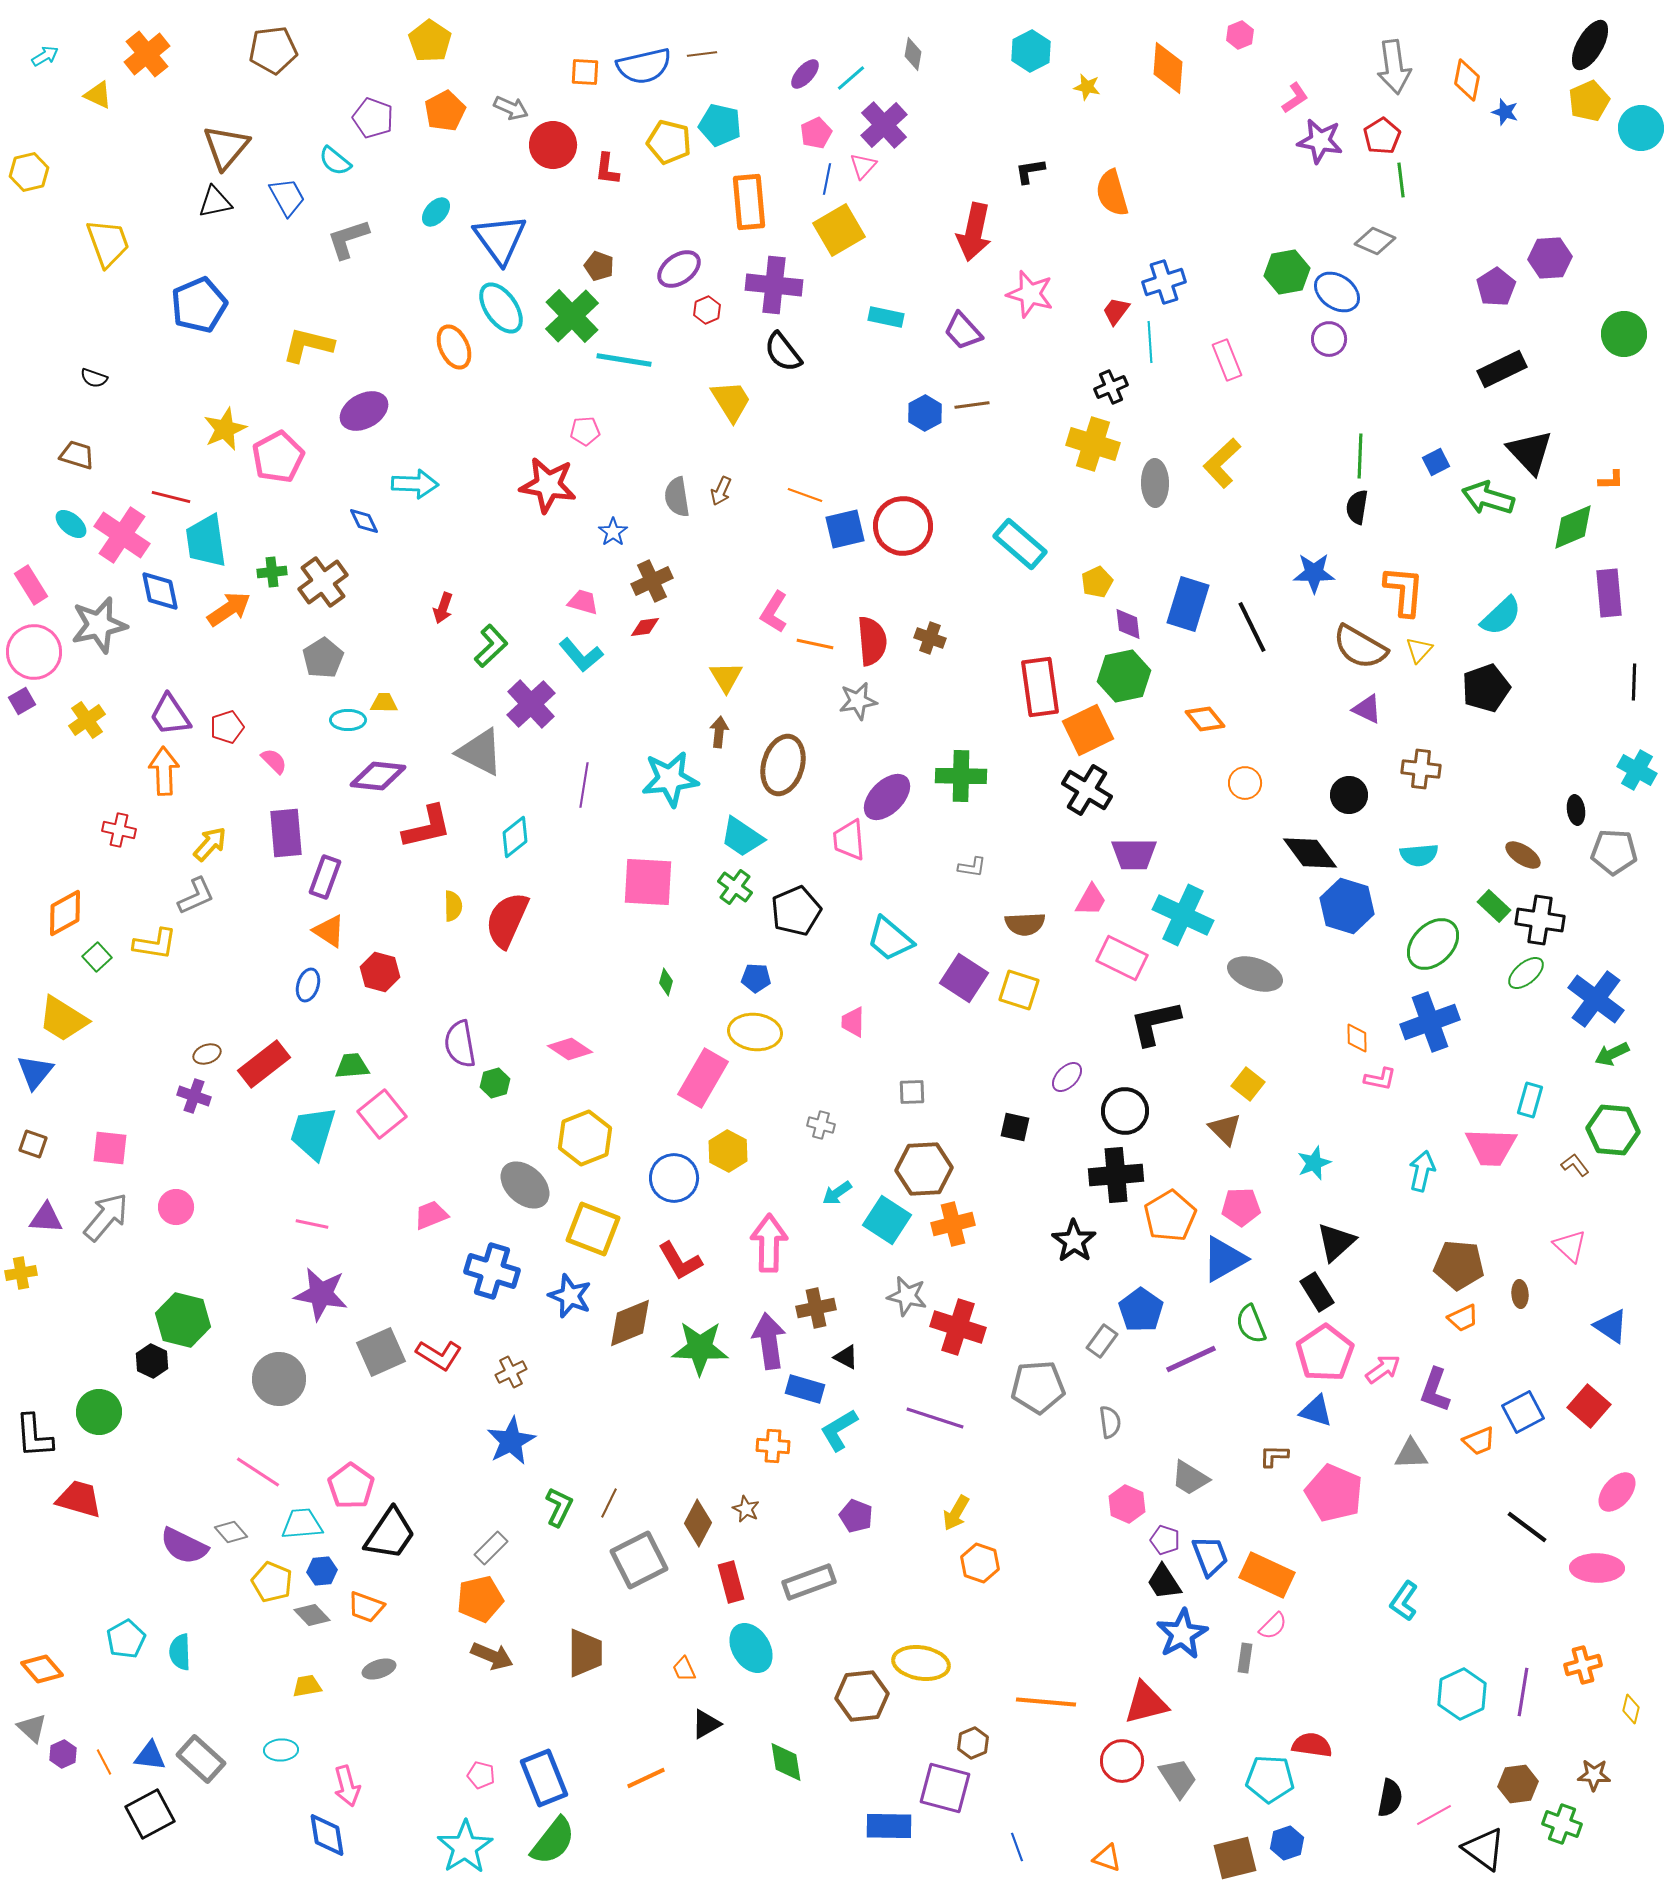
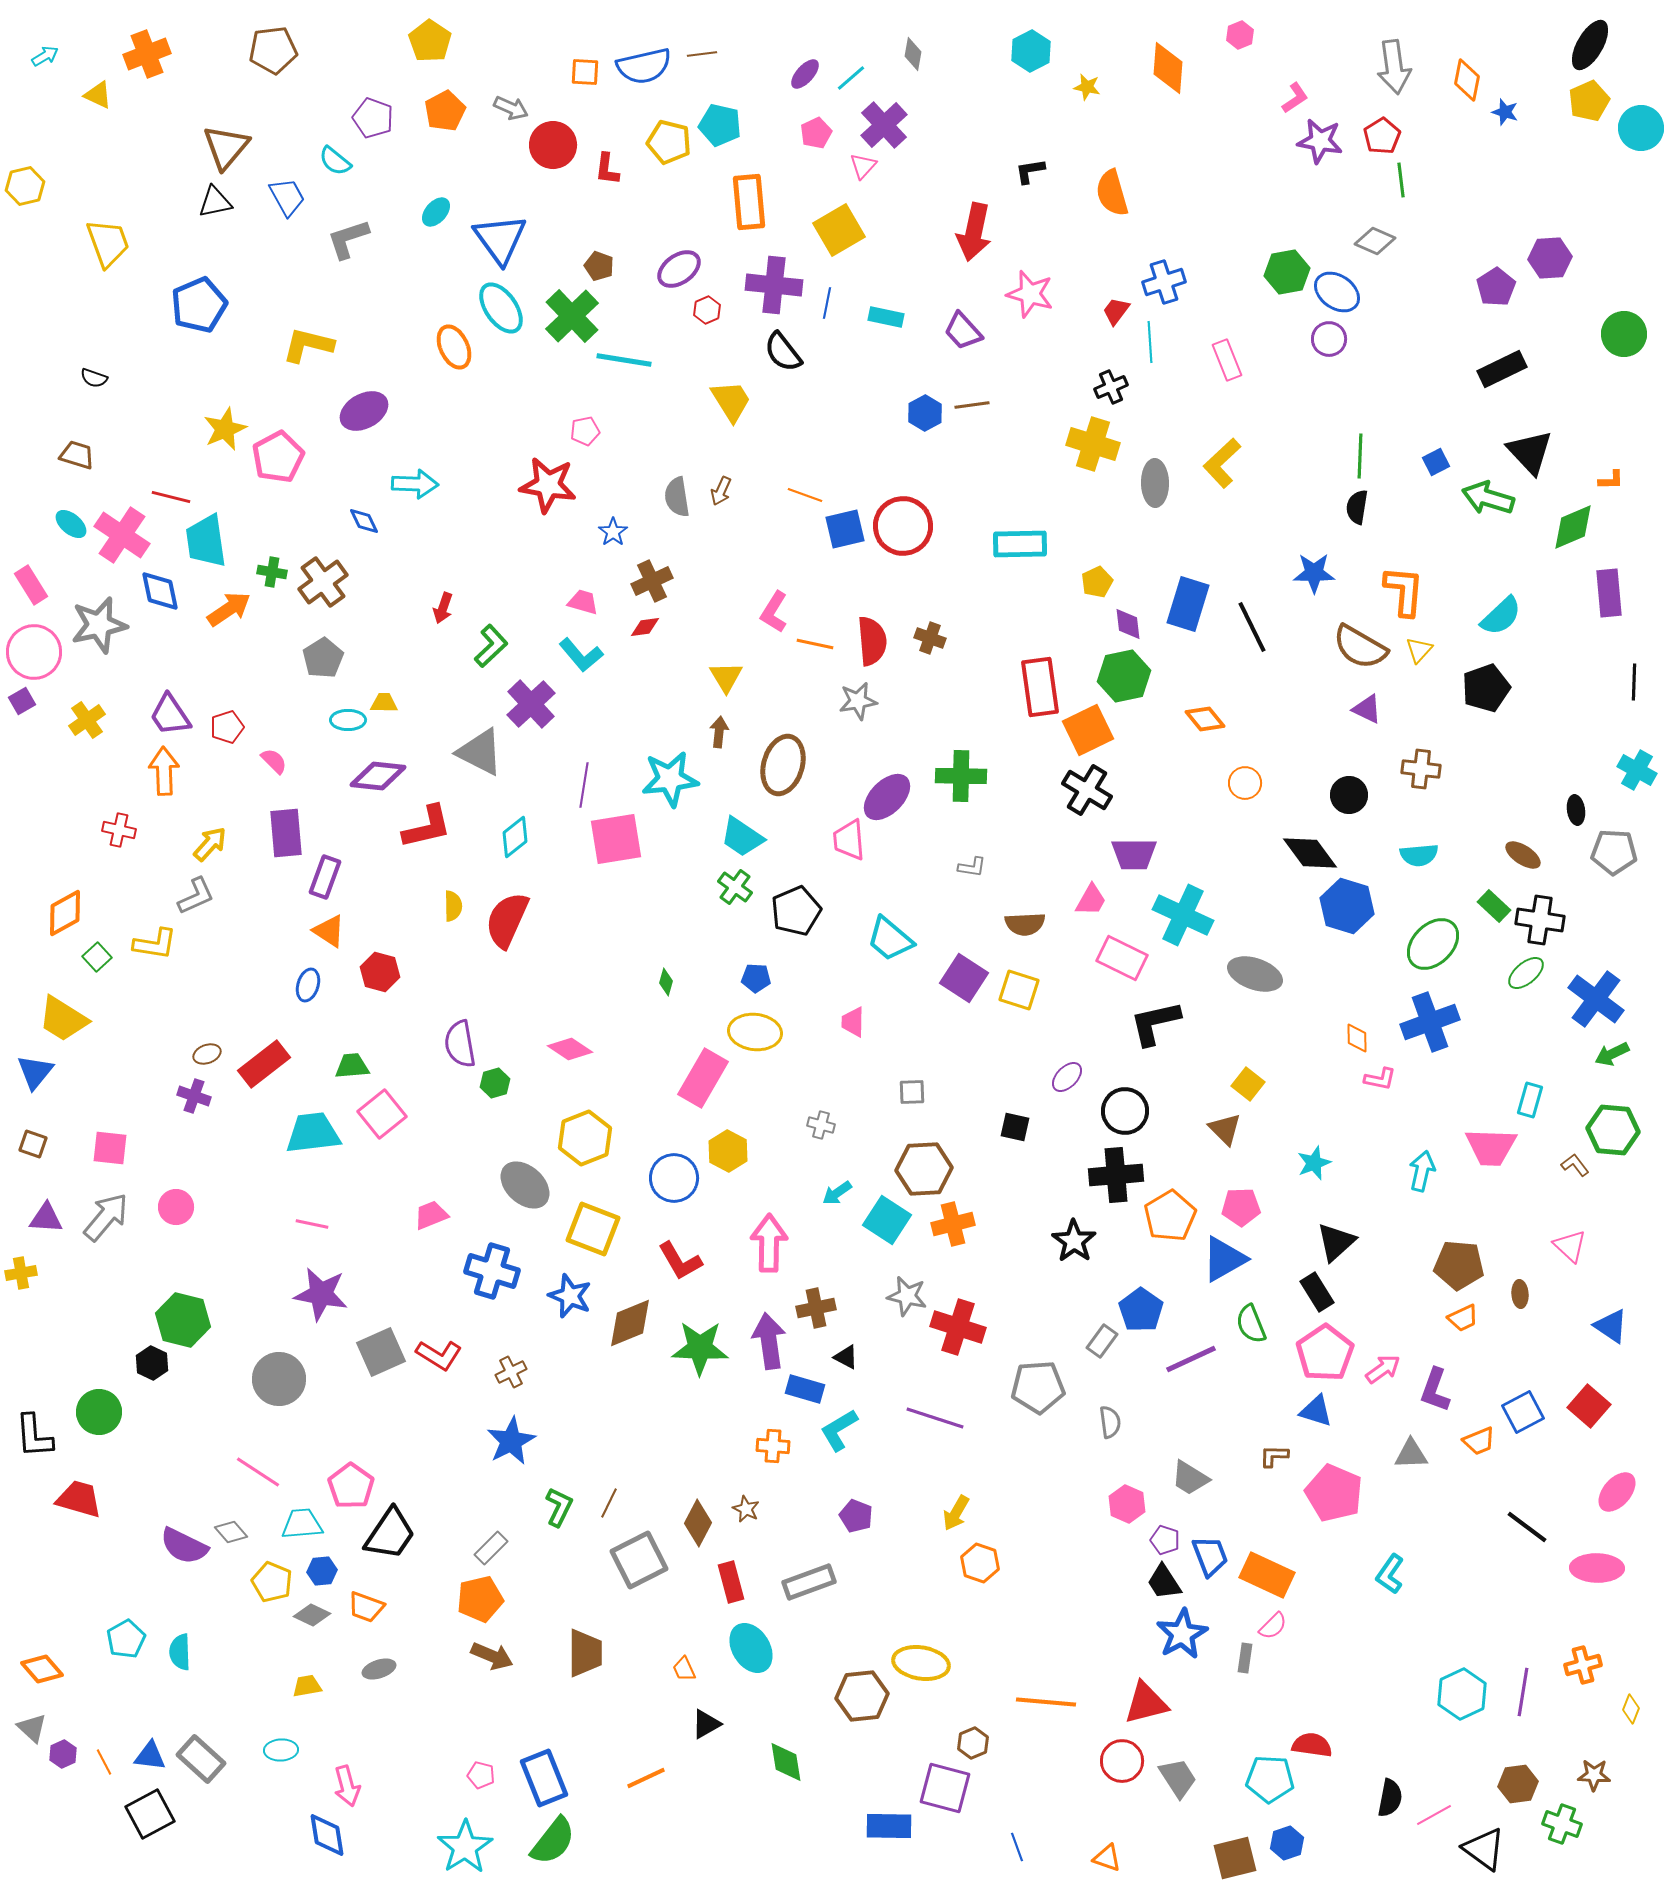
orange cross at (147, 54): rotated 18 degrees clockwise
yellow hexagon at (29, 172): moved 4 px left, 14 px down
blue line at (827, 179): moved 124 px down
pink pentagon at (585, 431): rotated 8 degrees counterclockwise
cyan rectangle at (1020, 544): rotated 42 degrees counterclockwise
green cross at (272, 572): rotated 16 degrees clockwise
pink square at (648, 882): moved 32 px left, 43 px up; rotated 12 degrees counterclockwise
cyan trapezoid at (313, 1133): rotated 66 degrees clockwise
black hexagon at (152, 1361): moved 2 px down
cyan L-shape at (1404, 1601): moved 14 px left, 27 px up
gray diamond at (312, 1615): rotated 21 degrees counterclockwise
yellow diamond at (1631, 1709): rotated 8 degrees clockwise
